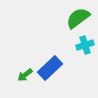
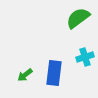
cyan cross: moved 12 px down
blue rectangle: moved 4 px right, 5 px down; rotated 40 degrees counterclockwise
